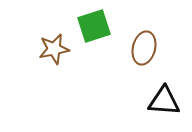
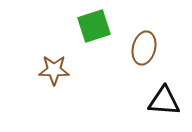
brown star: moved 21 px down; rotated 12 degrees clockwise
